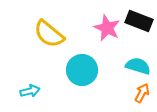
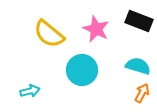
pink star: moved 11 px left, 1 px down
